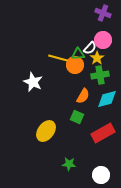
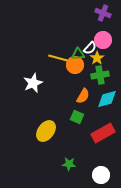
white star: moved 1 px down; rotated 24 degrees clockwise
